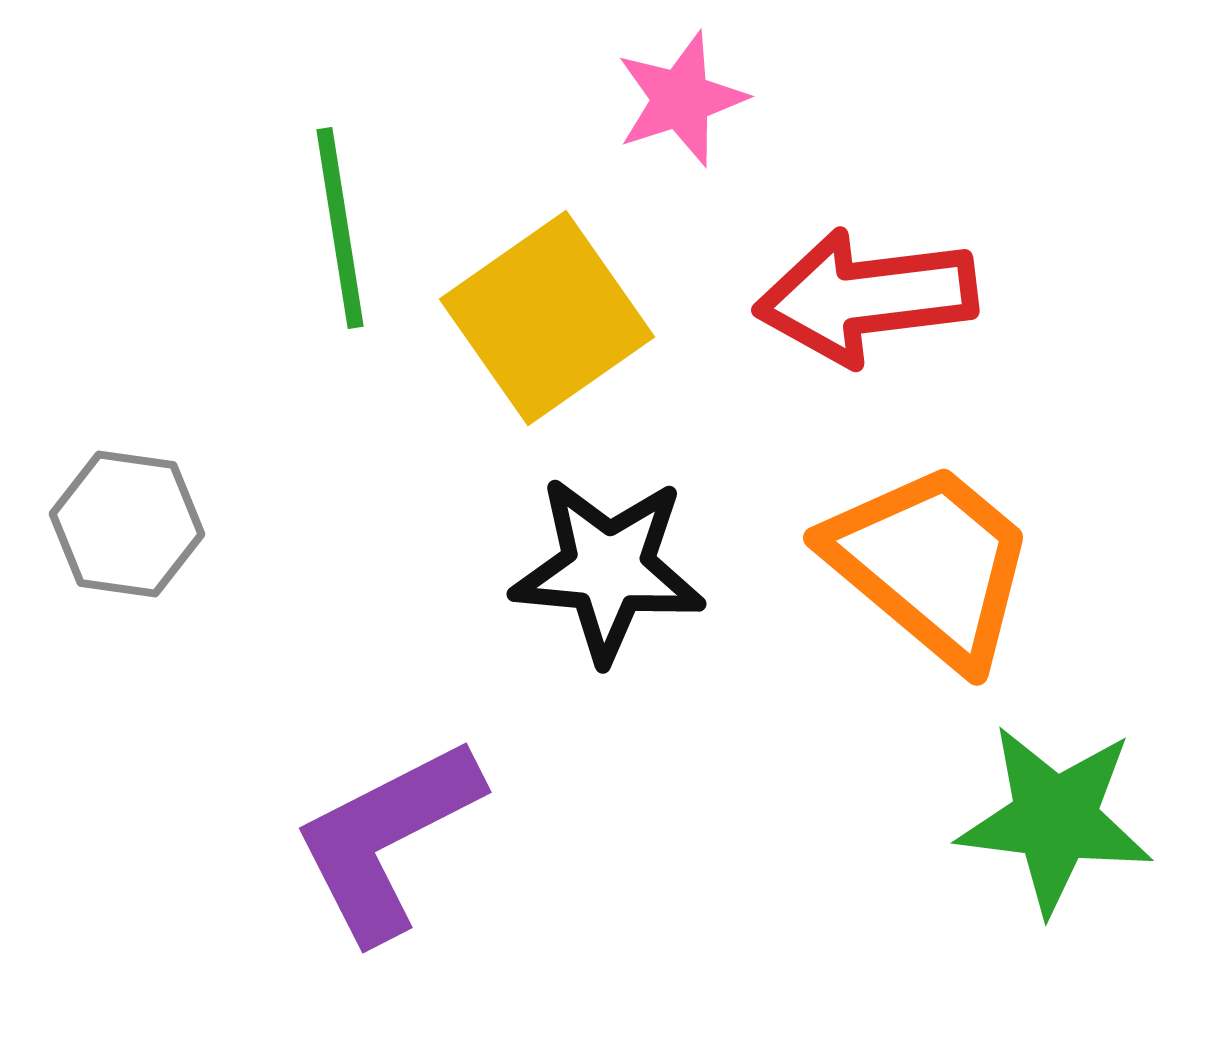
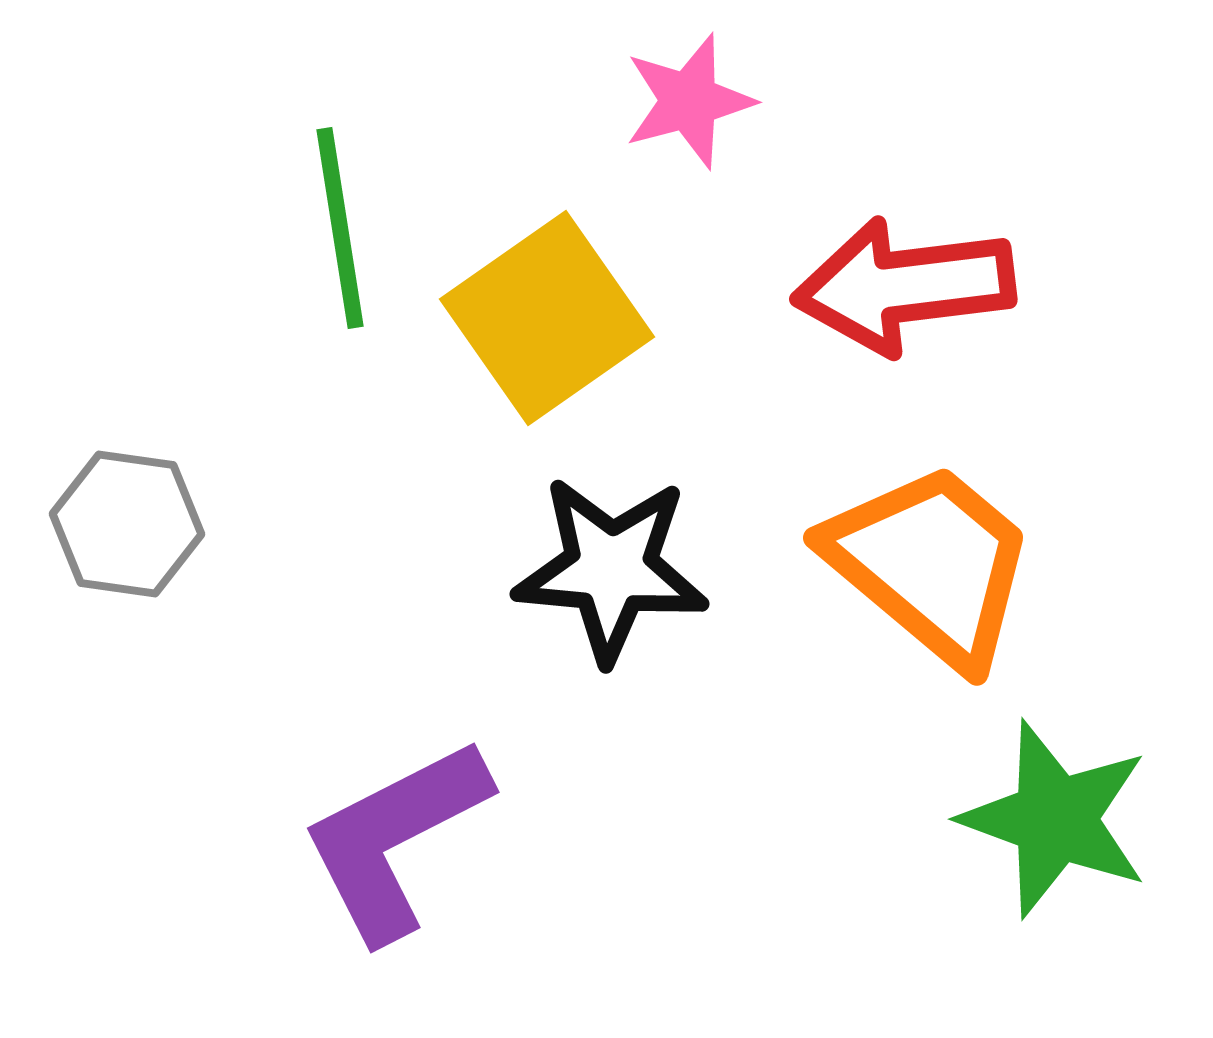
pink star: moved 8 px right, 2 px down; rotated 3 degrees clockwise
red arrow: moved 38 px right, 11 px up
black star: moved 3 px right
green star: rotated 13 degrees clockwise
purple L-shape: moved 8 px right
